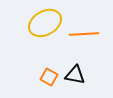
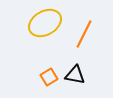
orange line: rotated 60 degrees counterclockwise
orange square: rotated 30 degrees clockwise
